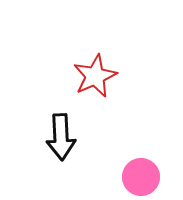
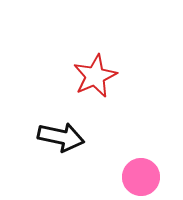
black arrow: rotated 75 degrees counterclockwise
